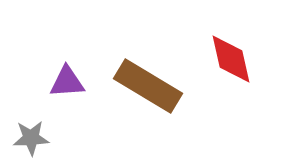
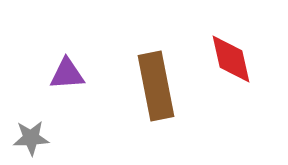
purple triangle: moved 8 px up
brown rectangle: moved 8 px right; rotated 48 degrees clockwise
